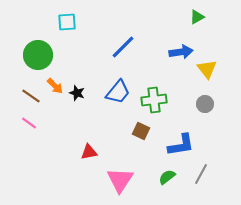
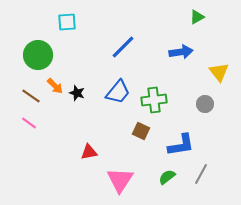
yellow triangle: moved 12 px right, 3 px down
